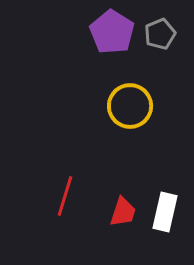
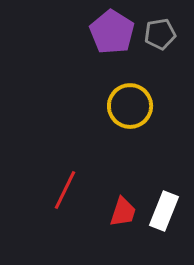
gray pentagon: rotated 12 degrees clockwise
red line: moved 6 px up; rotated 9 degrees clockwise
white rectangle: moved 1 px left, 1 px up; rotated 9 degrees clockwise
